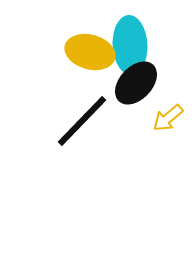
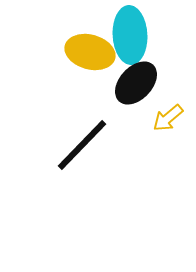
cyan ellipse: moved 10 px up
black line: moved 24 px down
